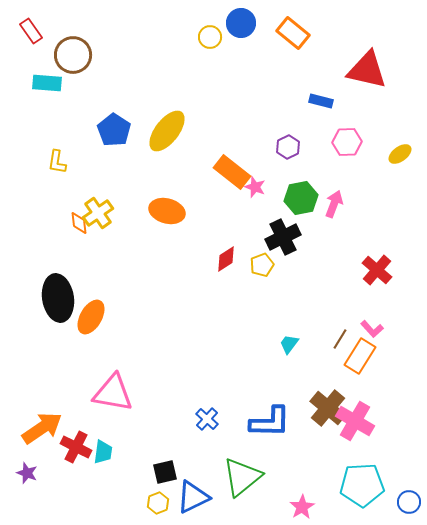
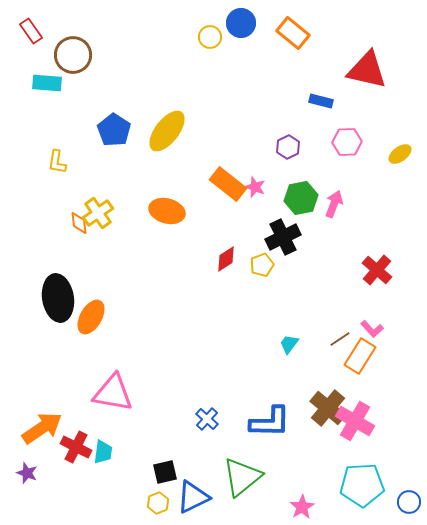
orange rectangle at (232, 172): moved 4 px left, 12 px down
brown line at (340, 339): rotated 25 degrees clockwise
